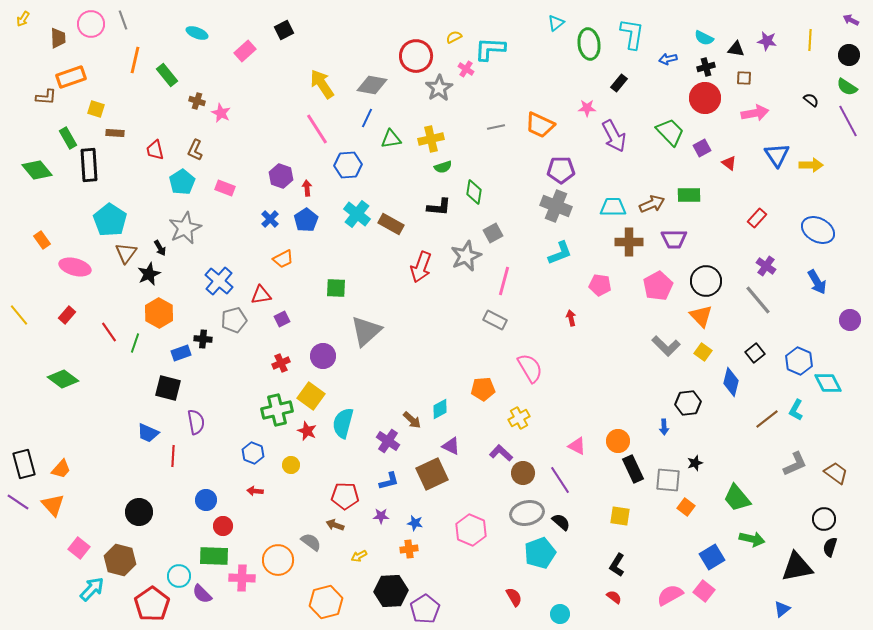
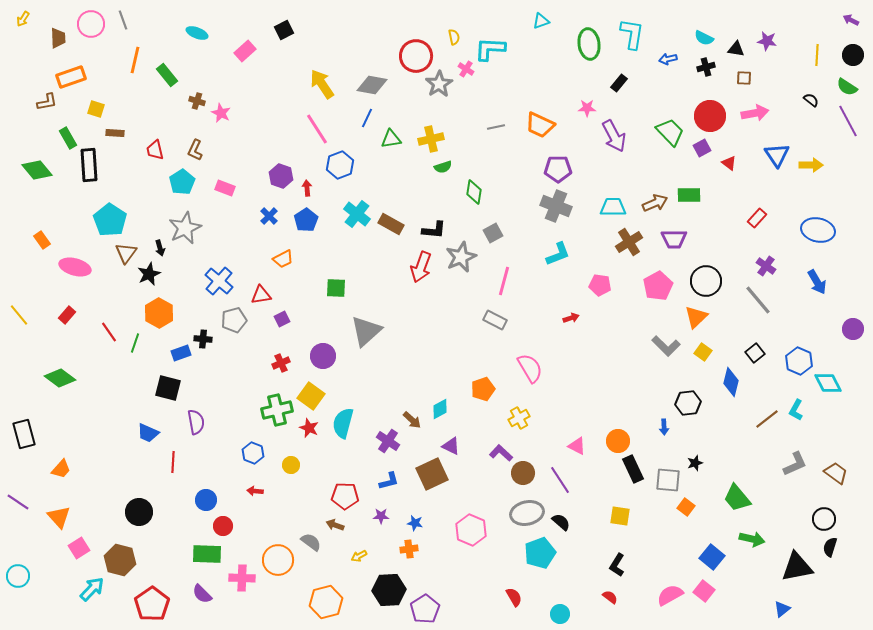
cyan triangle at (556, 23): moved 15 px left, 2 px up; rotated 18 degrees clockwise
yellow semicircle at (454, 37): rotated 105 degrees clockwise
yellow line at (810, 40): moved 7 px right, 15 px down
black circle at (849, 55): moved 4 px right
gray star at (439, 88): moved 4 px up
brown L-shape at (46, 97): moved 1 px right, 5 px down; rotated 15 degrees counterclockwise
red circle at (705, 98): moved 5 px right, 18 px down
blue hexagon at (348, 165): moved 8 px left; rotated 16 degrees counterclockwise
purple pentagon at (561, 170): moved 3 px left, 1 px up
brown arrow at (652, 204): moved 3 px right, 1 px up
black L-shape at (439, 207): moved 5 px left, 23 px down
blue cross at (270, 219): moved 1 px left, 3 px up
blue ellipse at (818, 230): rotated 16 degrees counterclockwise
brown cross at (629, 242): rotated 32 degrees counterclockwise
black arrow at (160, 248): rotated 14 degrees clockwise
cyan L-shape at (560, 253): moved 2 px left, 1 px down
gray star at (466, 256): moved 5 px left, 1 px down
orange triangle at (701, 316): moved 5 px left, 1 px down; rotated 30 degrees clockwise
red arrow at (571, 318): rotated 84 degrees clockwise
purple circle at (850, 320): moved 3 px right, 9 px down
green diamond at (63, 379): moved 3 px left, 1 px up
orange pentagon at (483, 389): rotated 15 degrees counterclockwise
red star at (307, 431): moved 2 px right, 3 px up
red line at (173, 456): moved 6 px down
black rectangle at (24, 464): moved 30 px up
orange triangle at (53, 505): moved 6 px right, 12 px down
pink square at (79, 548): rotated 20 degrees clockwise
green rectangle at (214, 556): moved 7 px left, 2 px up
blue square at (712, 557): rotated 20 degrees counterclockwise
cyan circle at (179, 576): moved 161 px left
black hexagon at (391, 591): moved 2 px left, 1 px up
red semicircle at (614, 597): moved 4 px left
